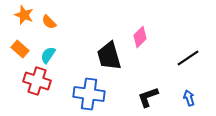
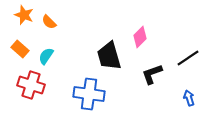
cyan semicircle: moved 2 px left, 1 px down
red cross: moved 6 px left, 4 px down
black L-shape: moved 4 px right, 23 px up
